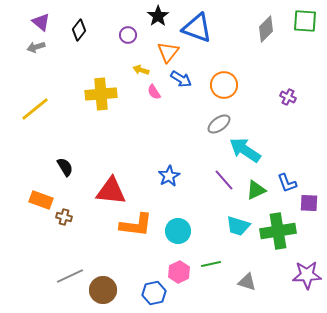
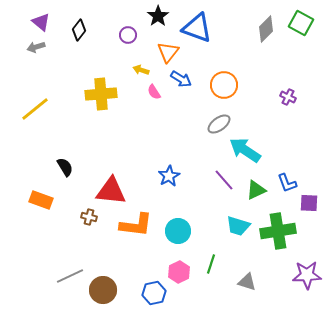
green square: moved 4 px left, 2 px down; rotated 25 degrees clockwise
brown cross: moved 25 px right
green line: rotated 60 degrees counterclockwise
